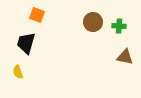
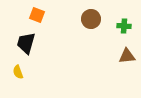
brown circle: moved 2 px left, 3 px up
green cross: moved 5 px right
brown triangle: moved 2 px right, 1 px up; rotated 18 degrees counterclockwise
